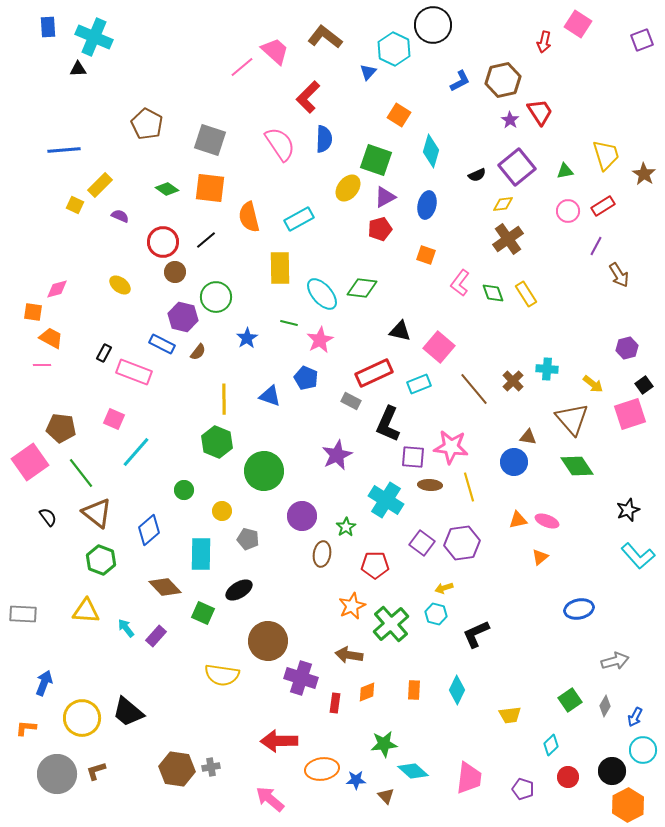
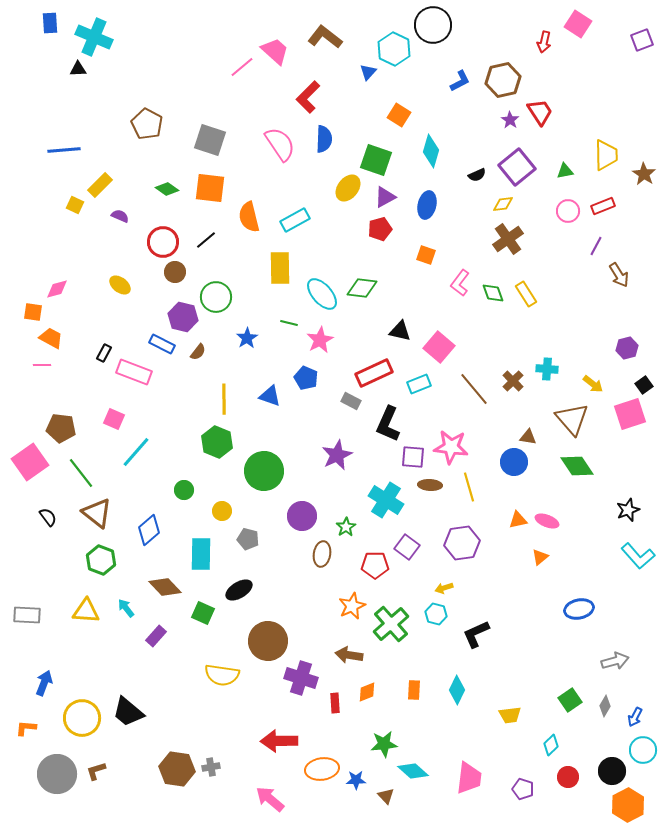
blue rectangle at (48, 27): moved 2 px right, 4 px up
yellow trapezoid at (606, 155): rotated 16 degrees clockwise
red rectangle at (603, 206): rotated 10 degrees clockwise
cyan rectangle at (299, 219): moved 4 px left, 1 px down
purple square at (422, 543): moved 15 px left, 4 px down
gray rectangle at (23, 614): moved 4 px right, 1 px down
cyan arrow at (126, 628): moved 20 px up
red rectangle at (335, 703): rotated 12 degrees counterclockwise
